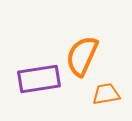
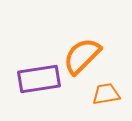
orange semicircle: rotated 21 degrees clockwise
